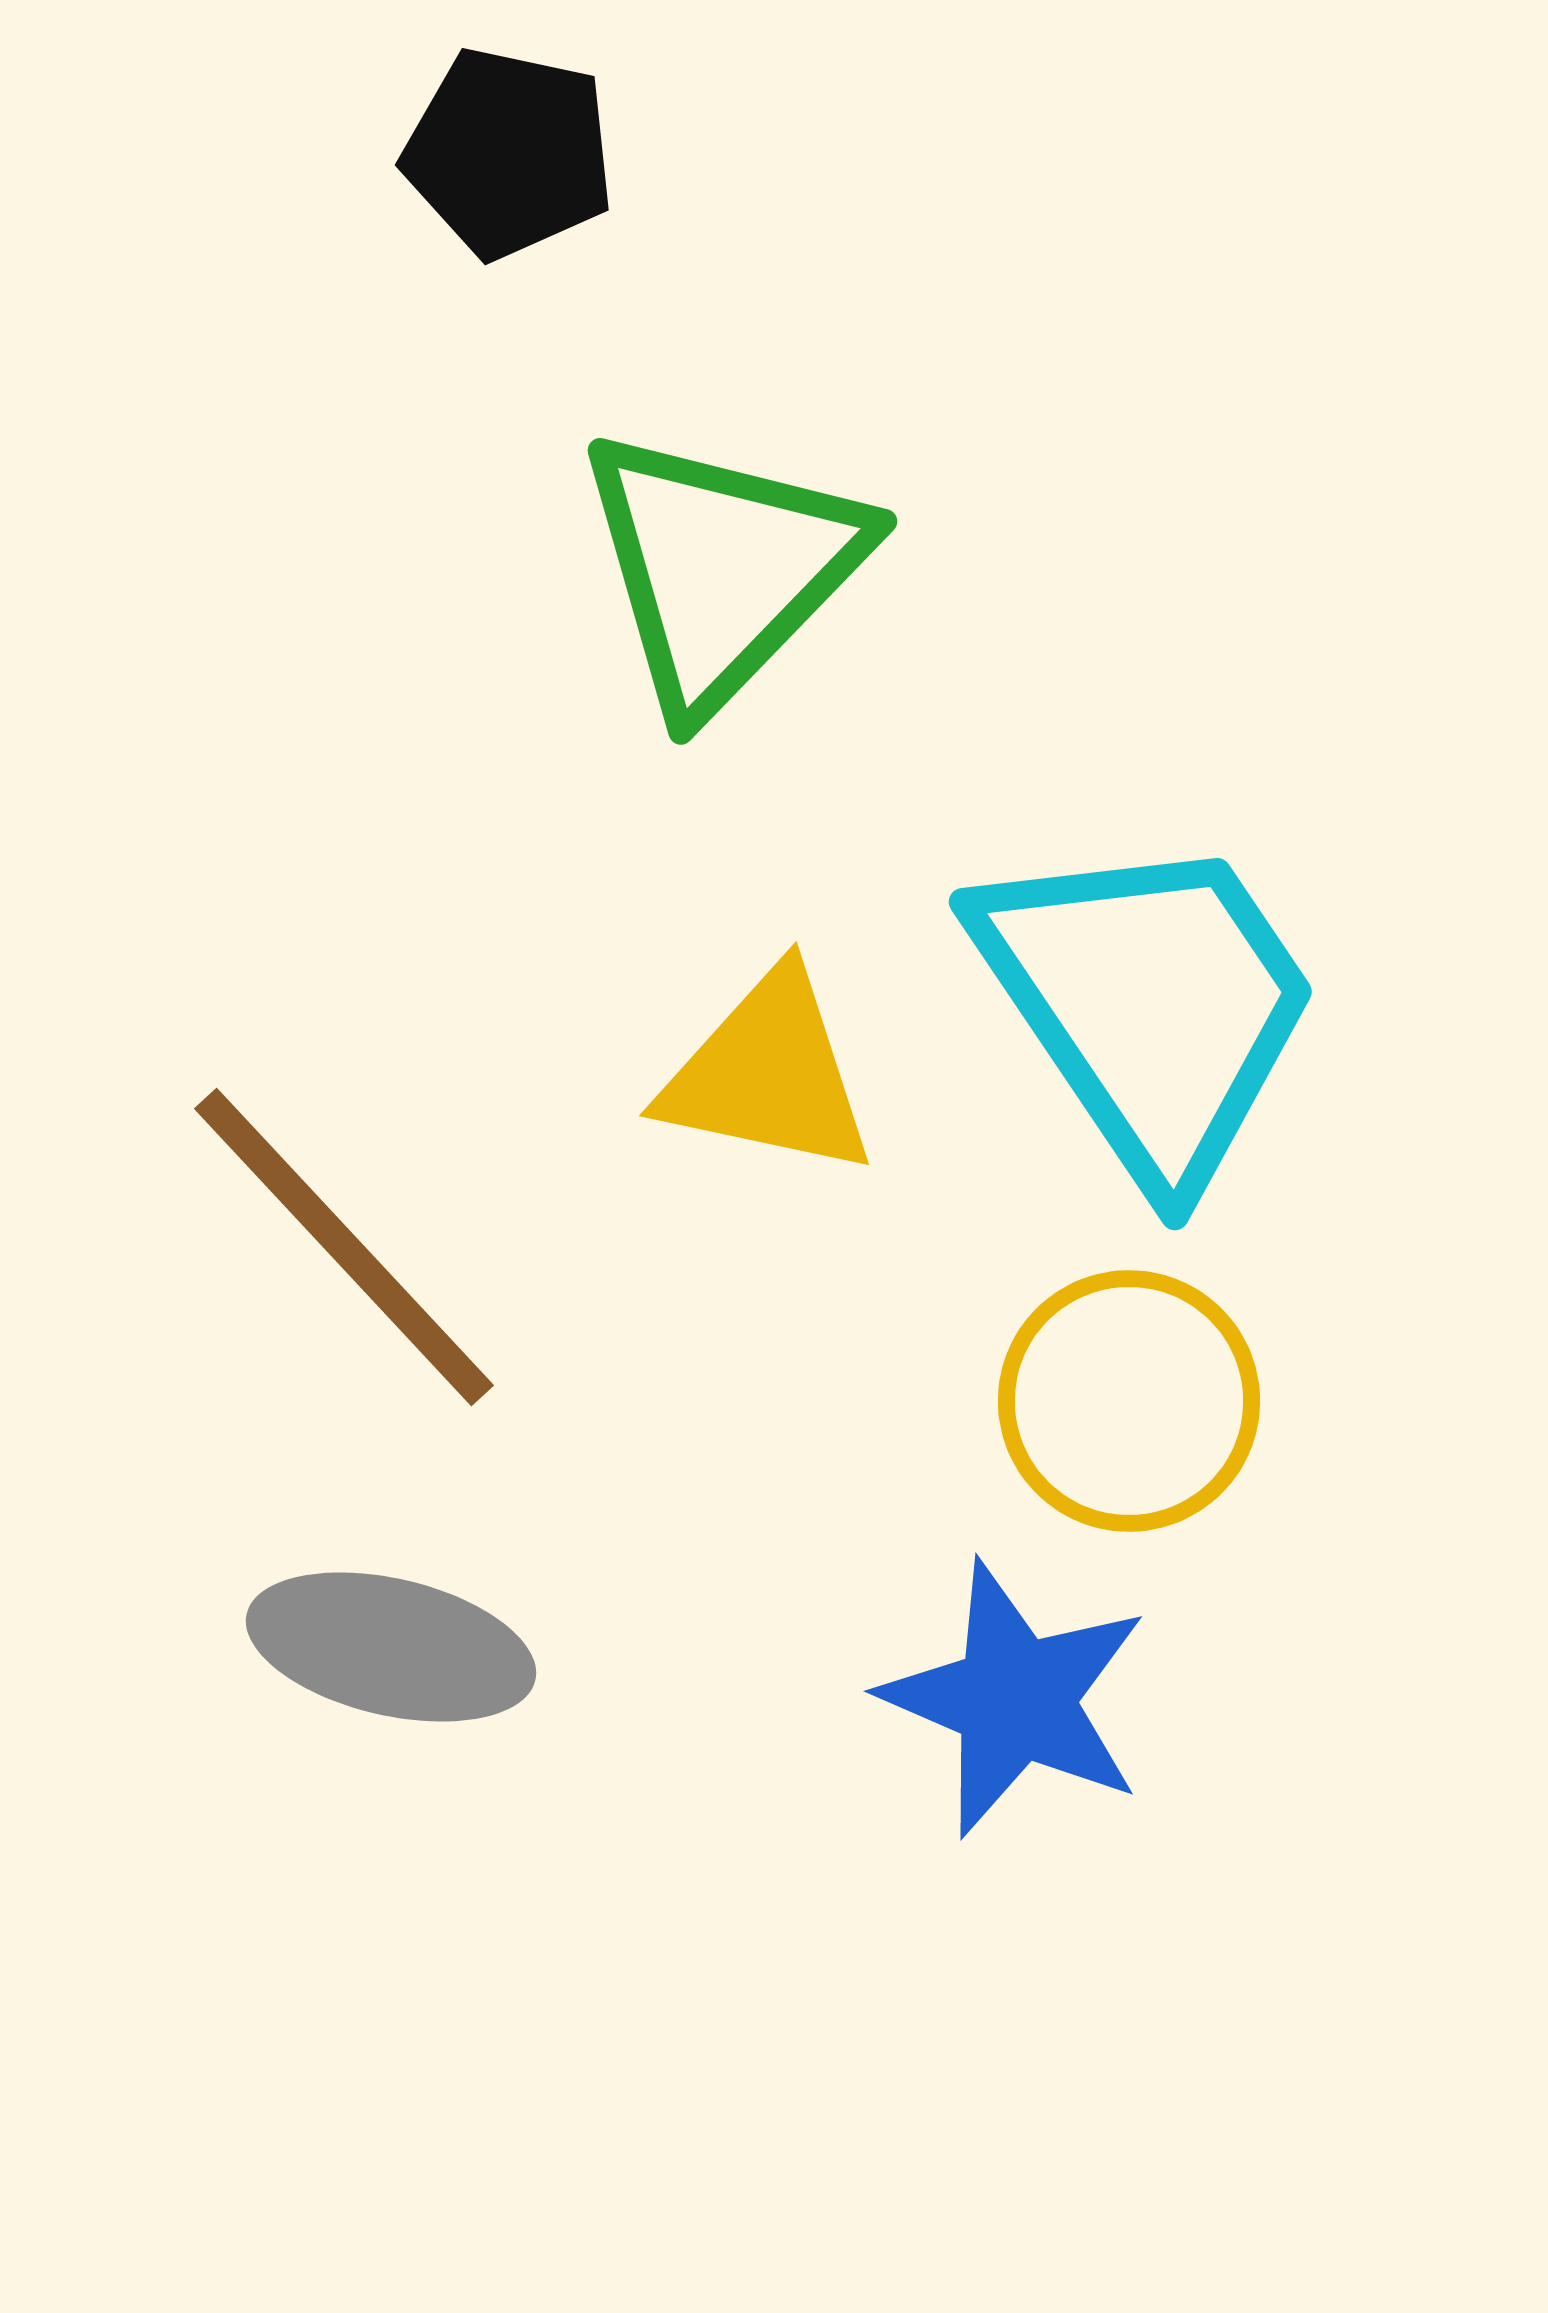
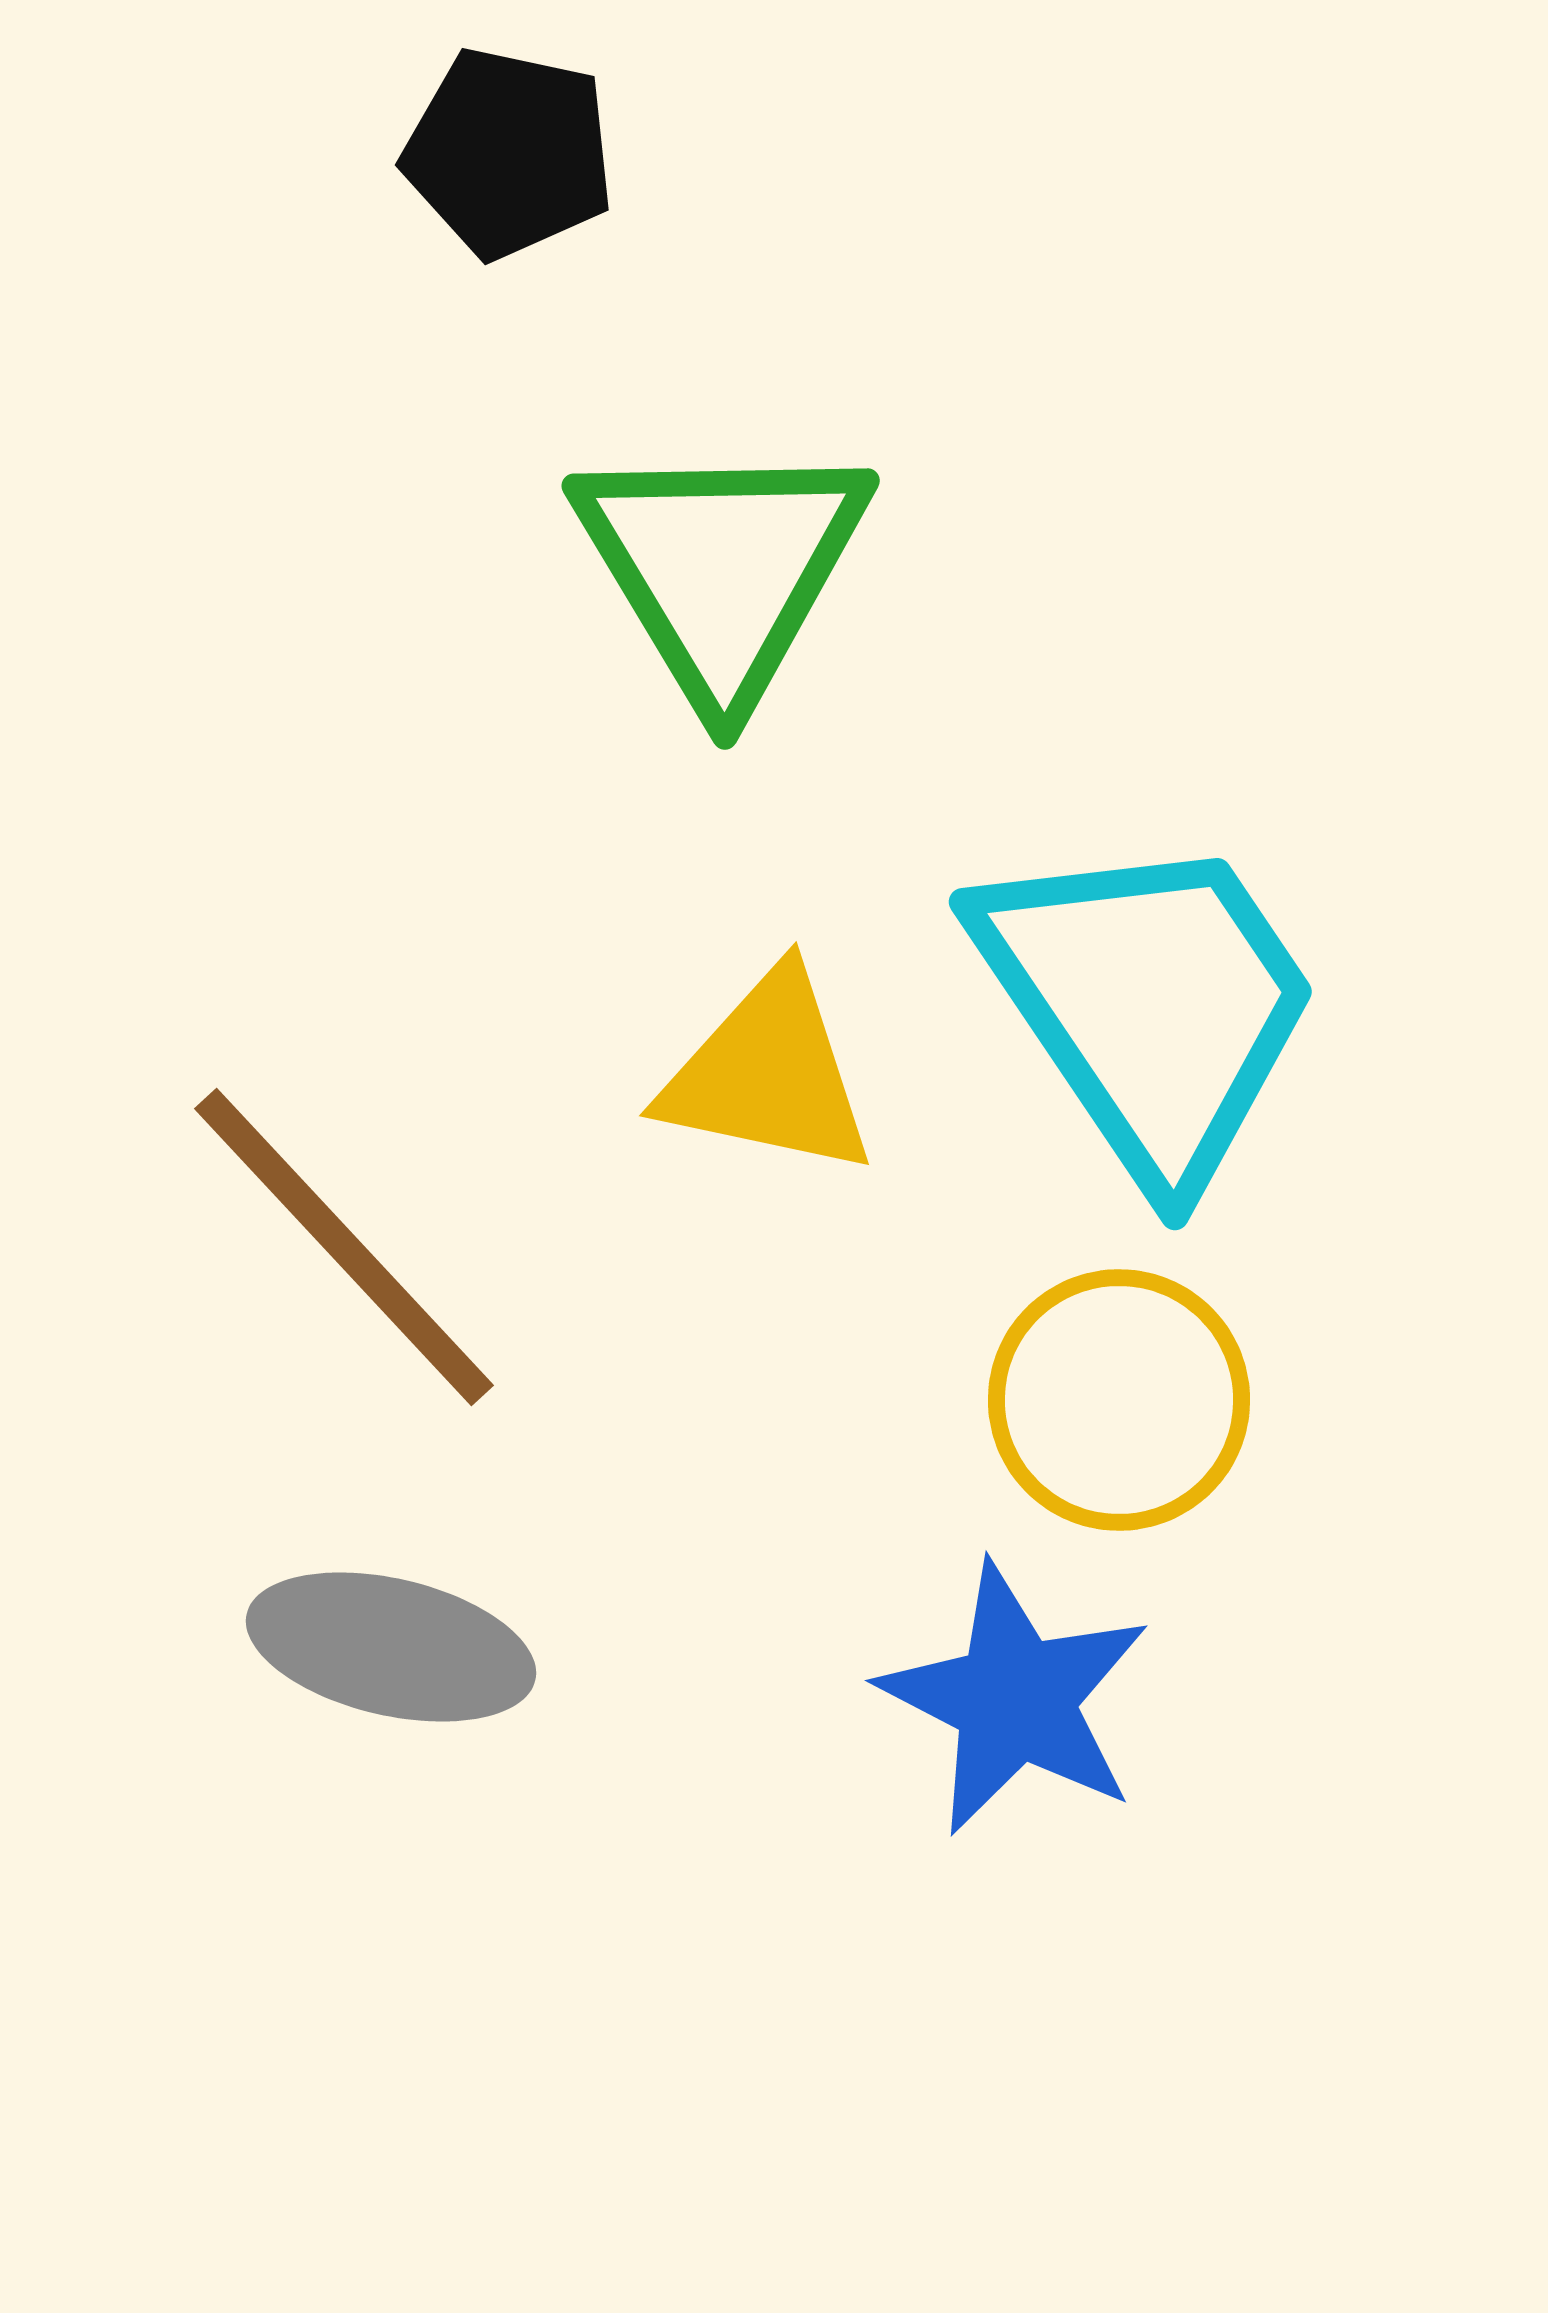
green triangle: rotated 15 degrees counterclockwise
yellow circle: moved 10 px left, 1 px up
blue star: rotated 4 degrees clockwise
